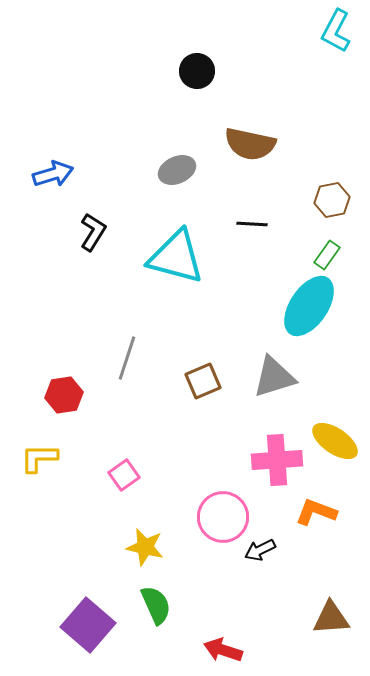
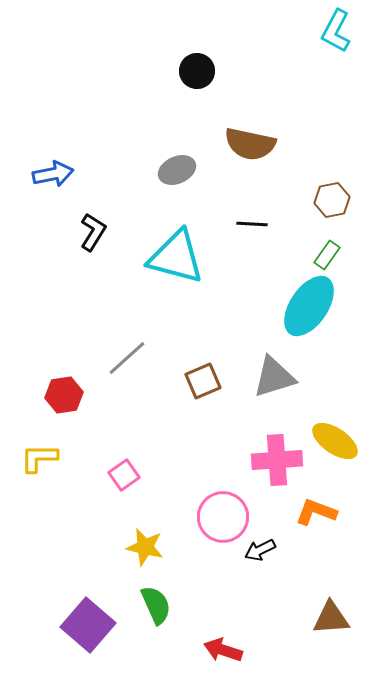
blue arrow: rotated 6 degrees clockwise
gray line: rotated 30 degrees clockwise
